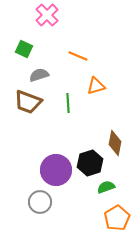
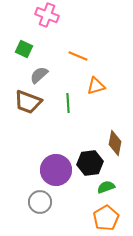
pink cross: rotated 25 degrees counterclockwise
gray semicircle: rotated 24 degrees counterclockwise
black hexagon: rotated 10 degrees clockwise
orange pentagon: moved 11 px left
